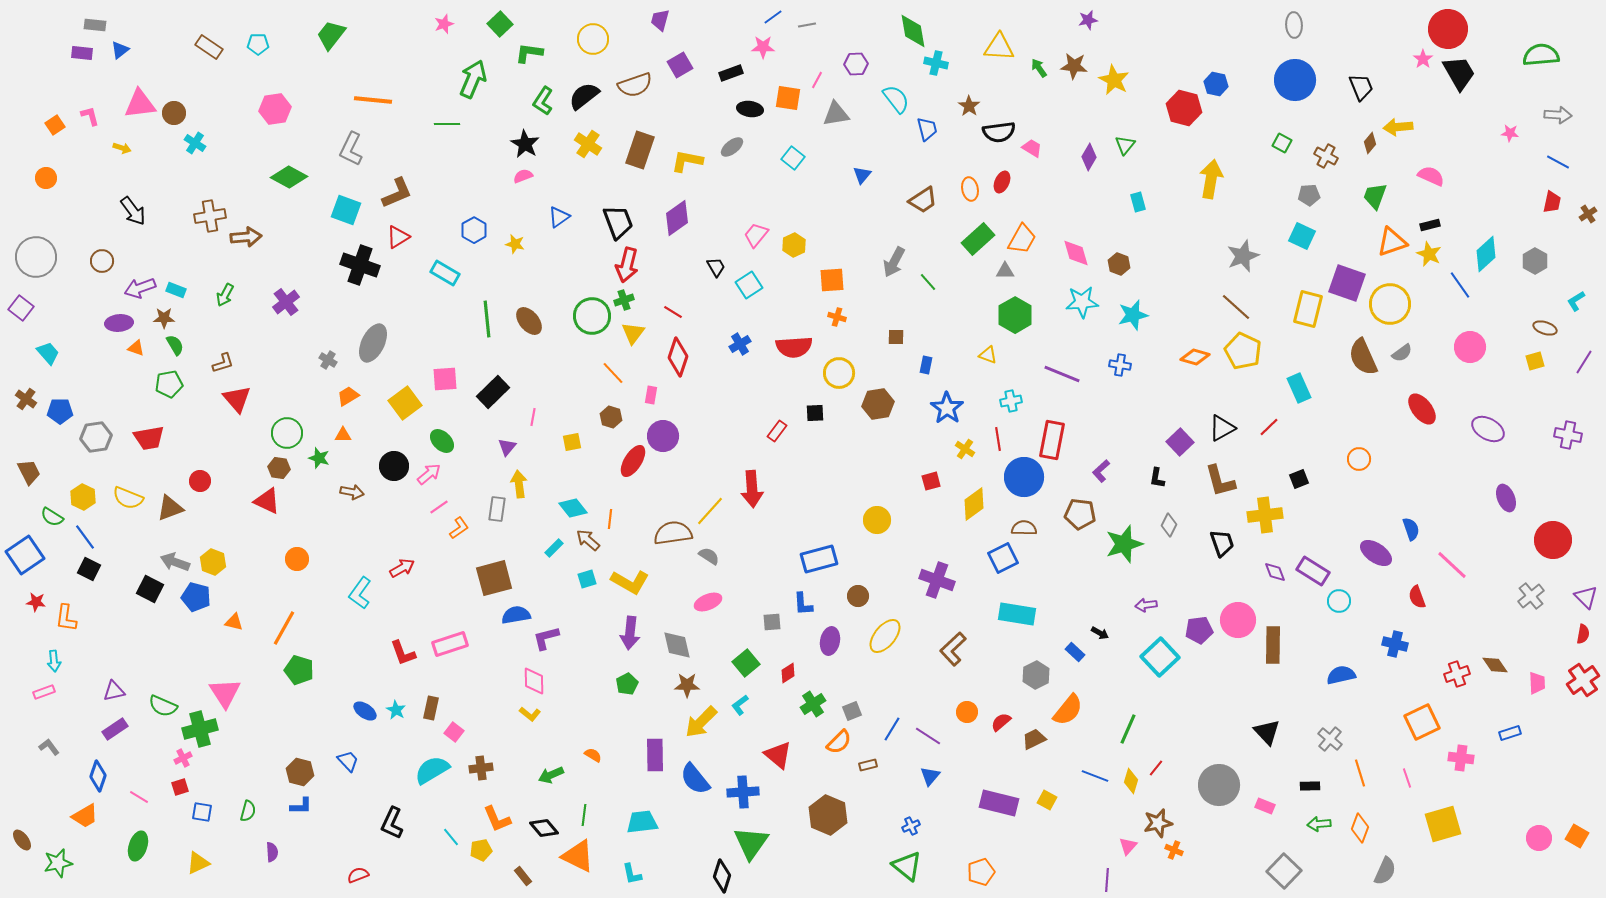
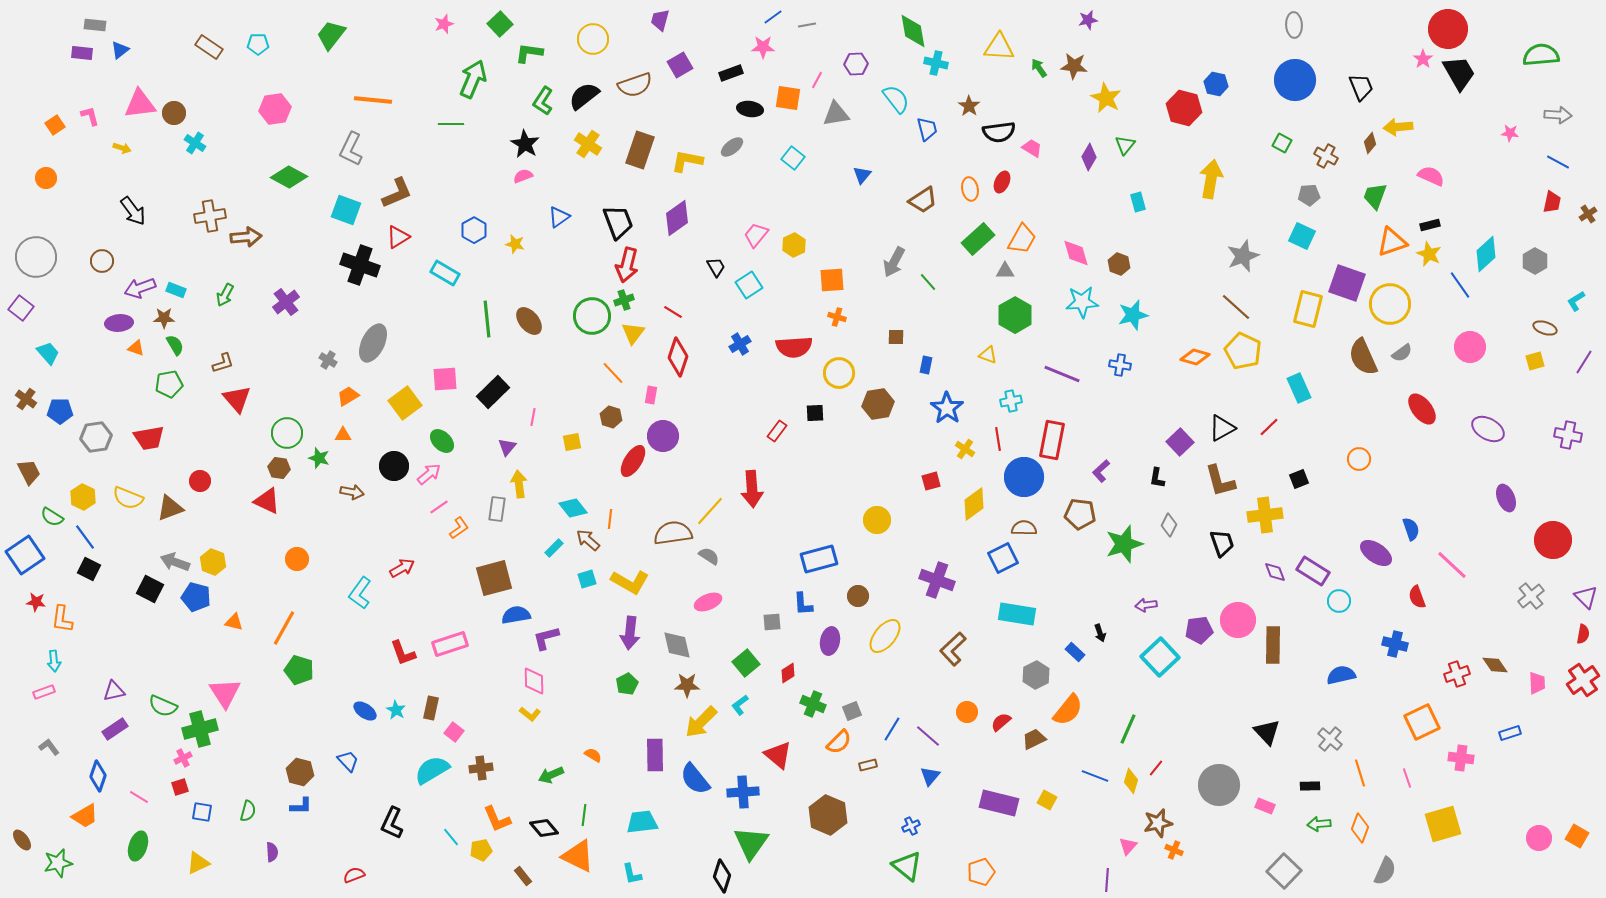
yellow star at (1114, 80): moved 8 px left, 18 px down
green line at (447, 124): moved 4 px right
orange L-shape at (66, 618): moved 4 px left, 1 px down
black arrow at (1100, 633): rotated 42 degrees clockwise
green cross at (813, 704): rotated 35 degrees counterclockwise
purple line at (928, 736): rotated 8 degrees clockwise
red semicircle at (358, 875): moved 4 px left
